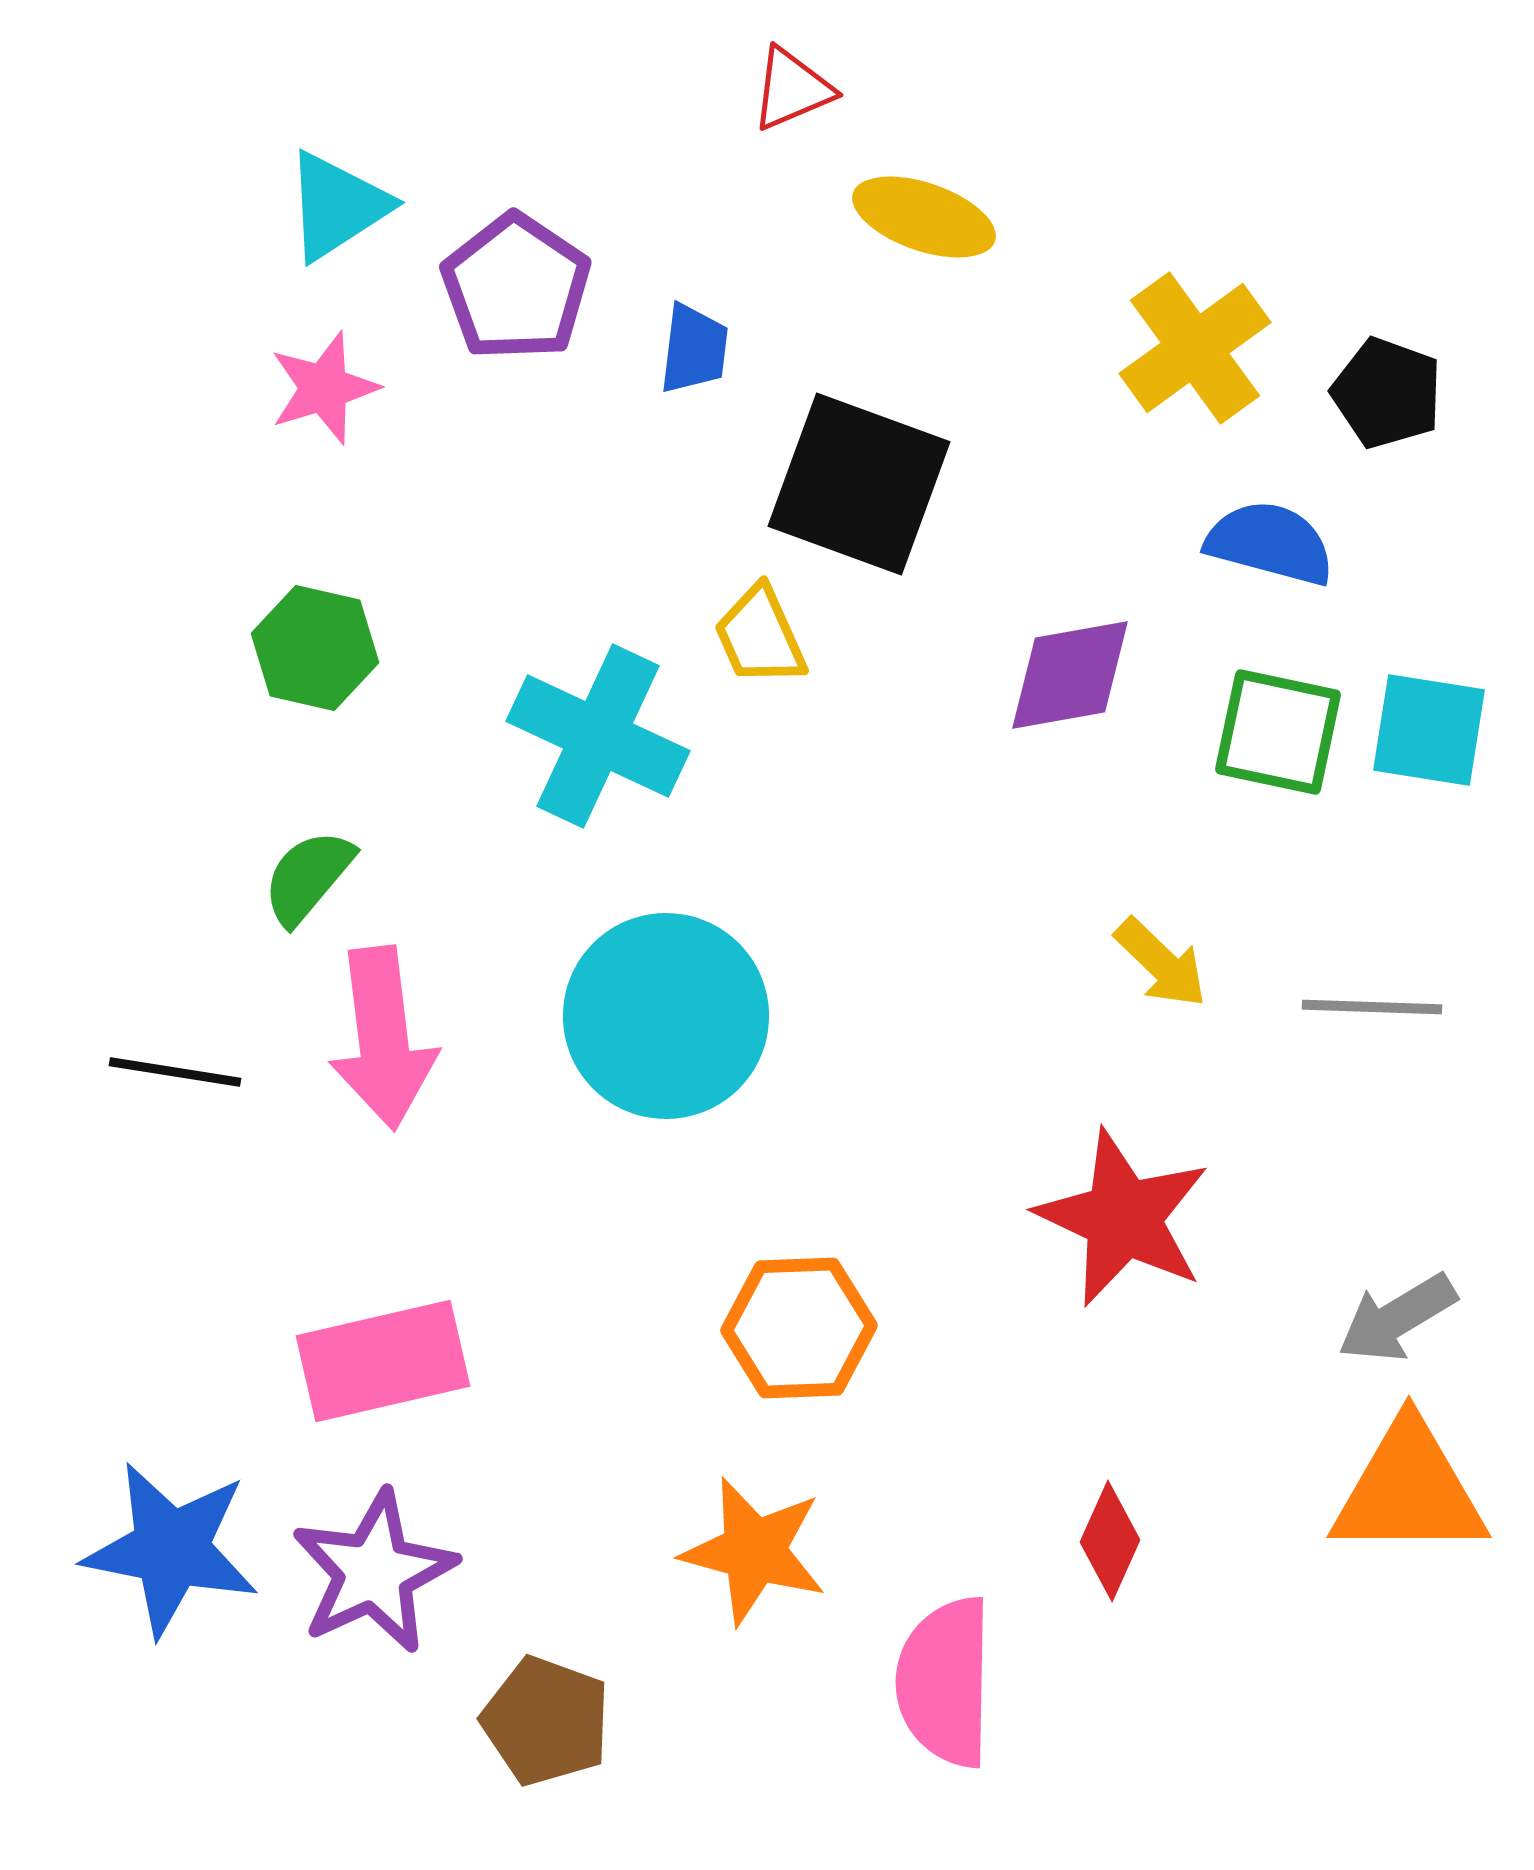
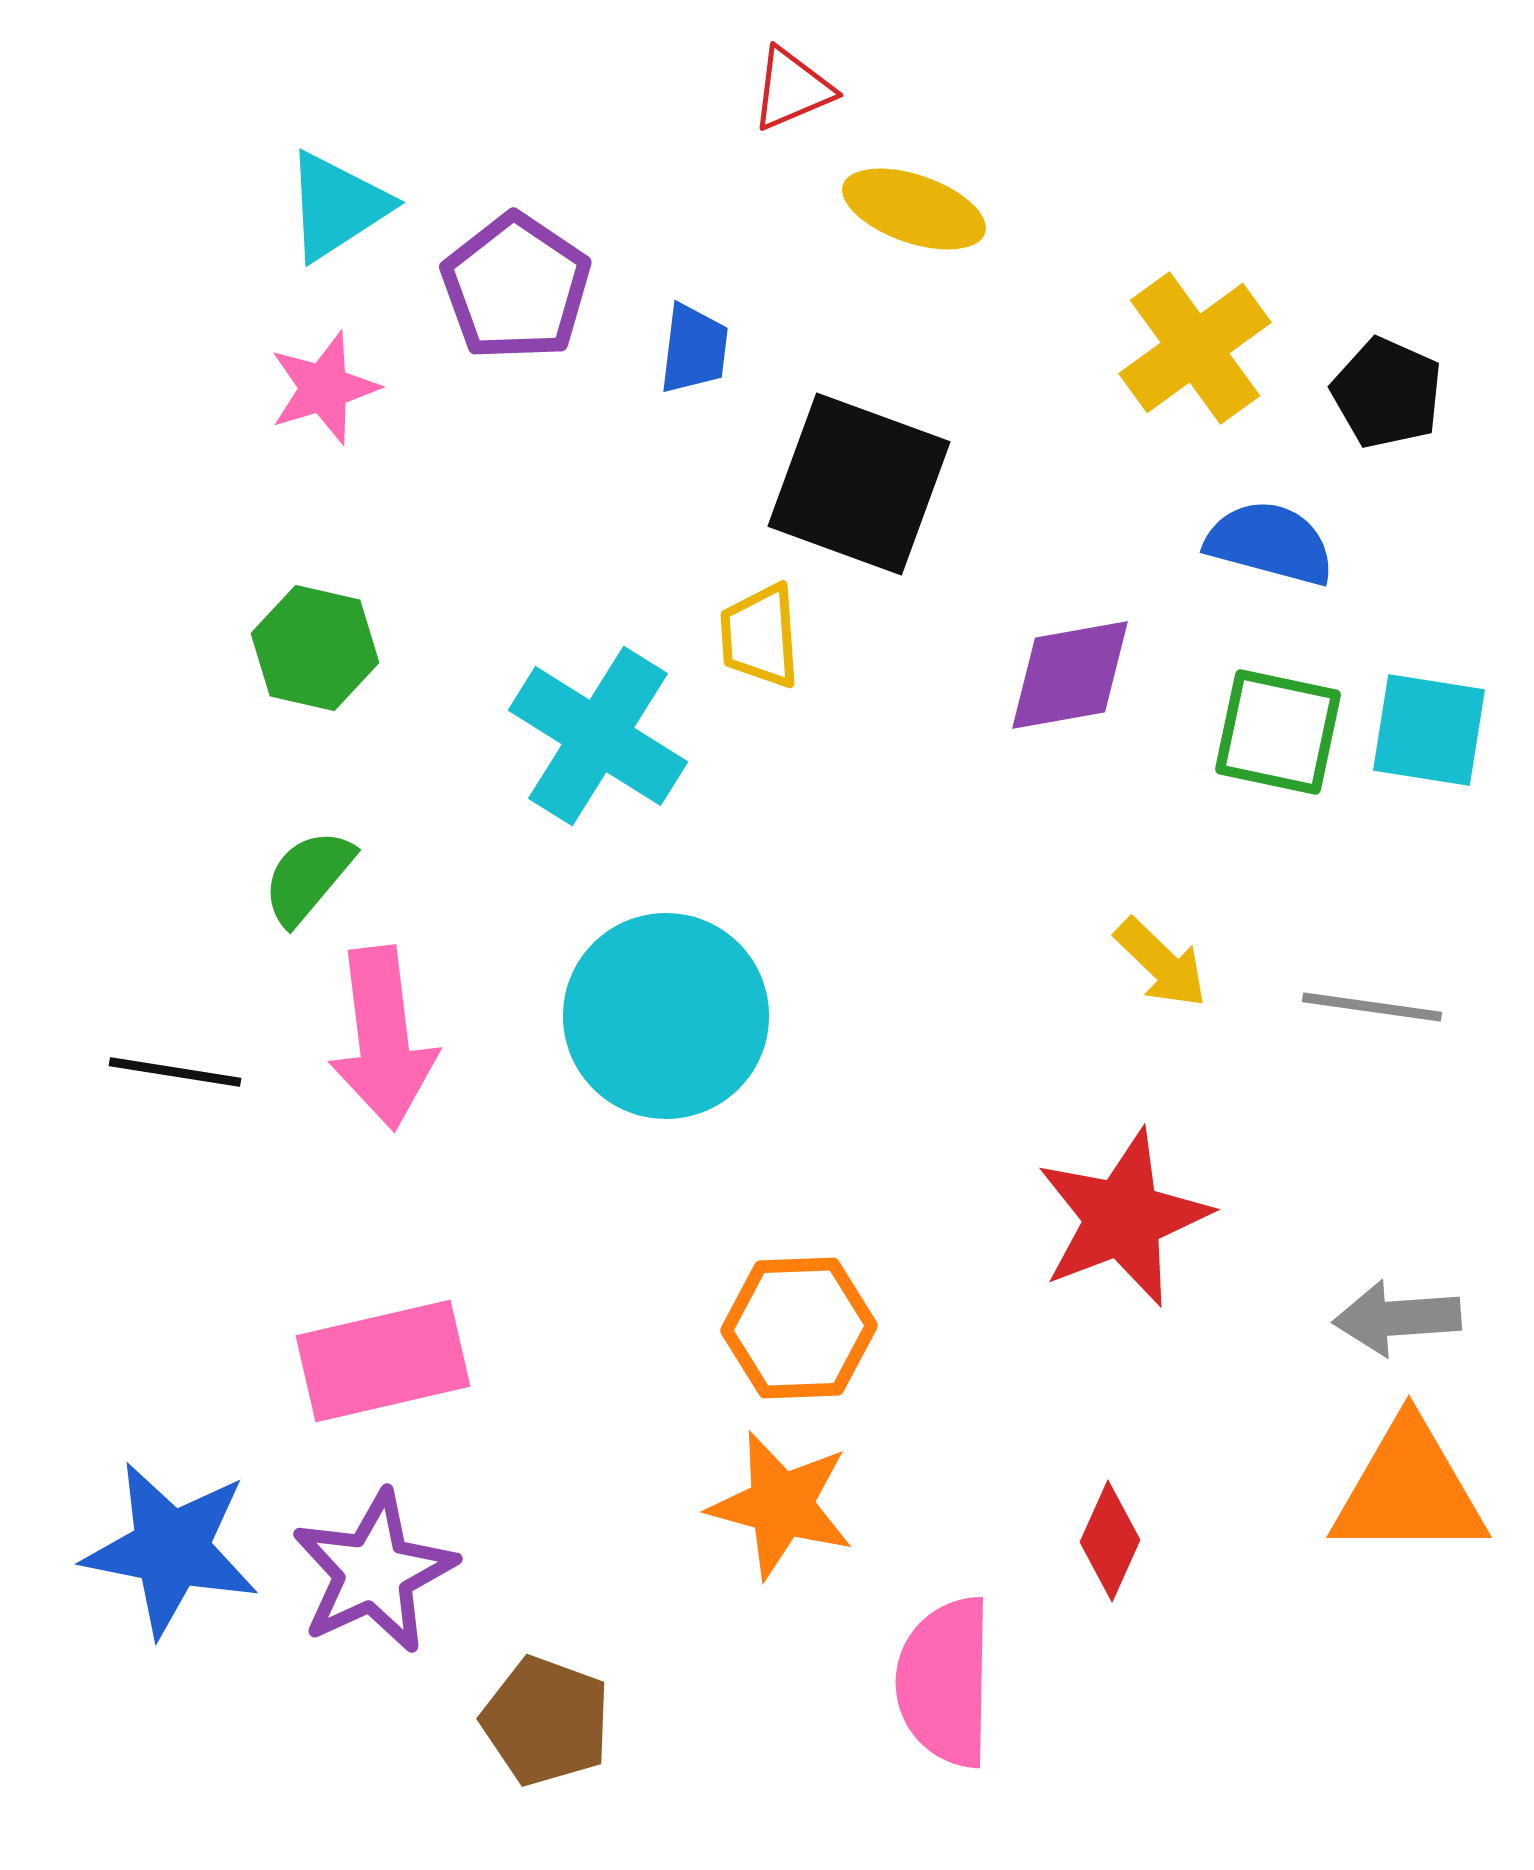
yellow ellipse: moved 10 px left, 8 px up
black pentagon: rotated 4 degrees clockwise
yellow trapezoid: rotated 20 degrees clockwise
cyan cross: rotated 7 degrees clockwise
gray line: rotated 6 degrees clockwise
red star: rotated 26 degrees clockwise
gray arrow: rotated 27 degrees clockwise
orange star: moved 27 px right, 46 px up
